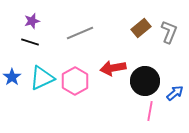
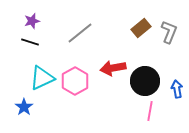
gray line: rotated 16 degrees counterclockwise
blue star: moved 12 px right, 30 px down
blue arrow: moved 2 px right, 4 px up; rotated 60 degrees counterclockwise
